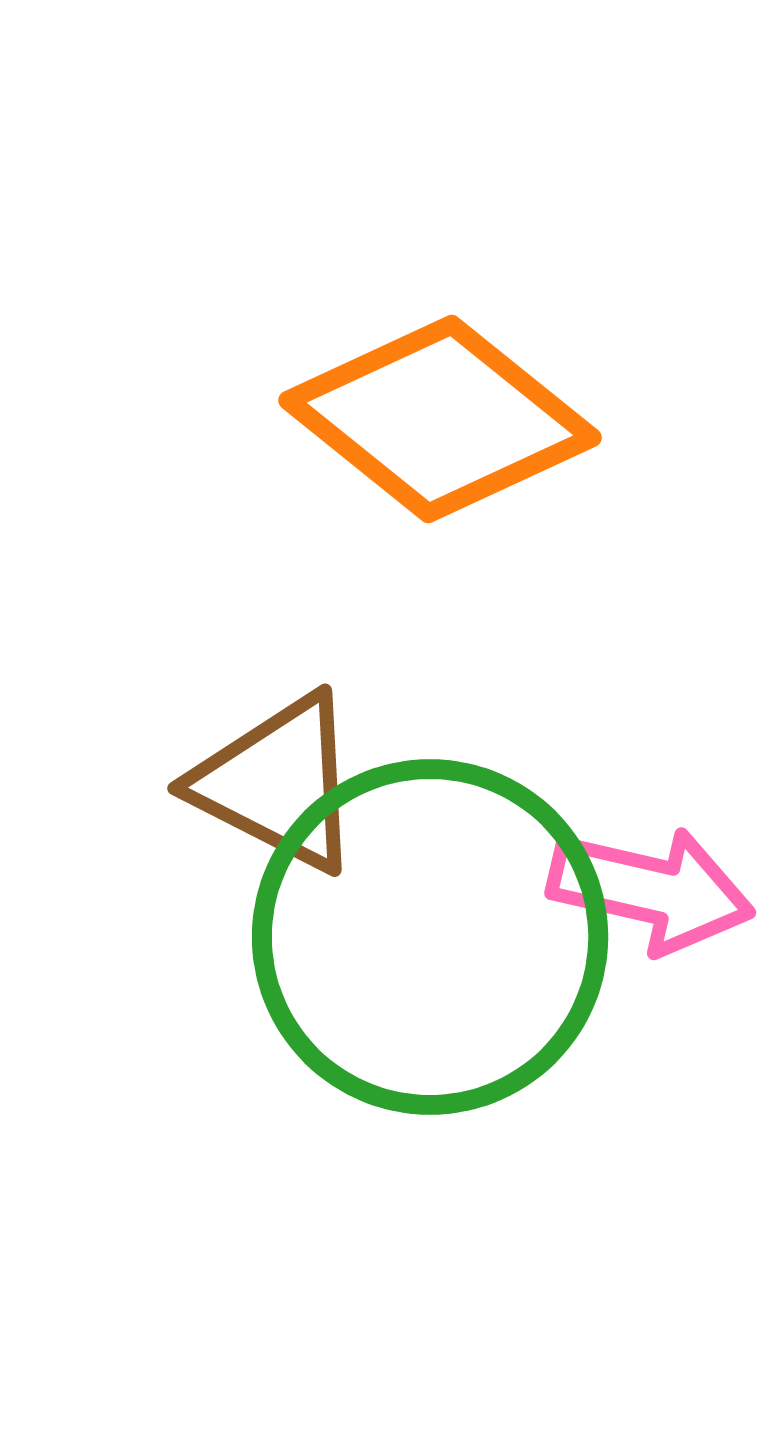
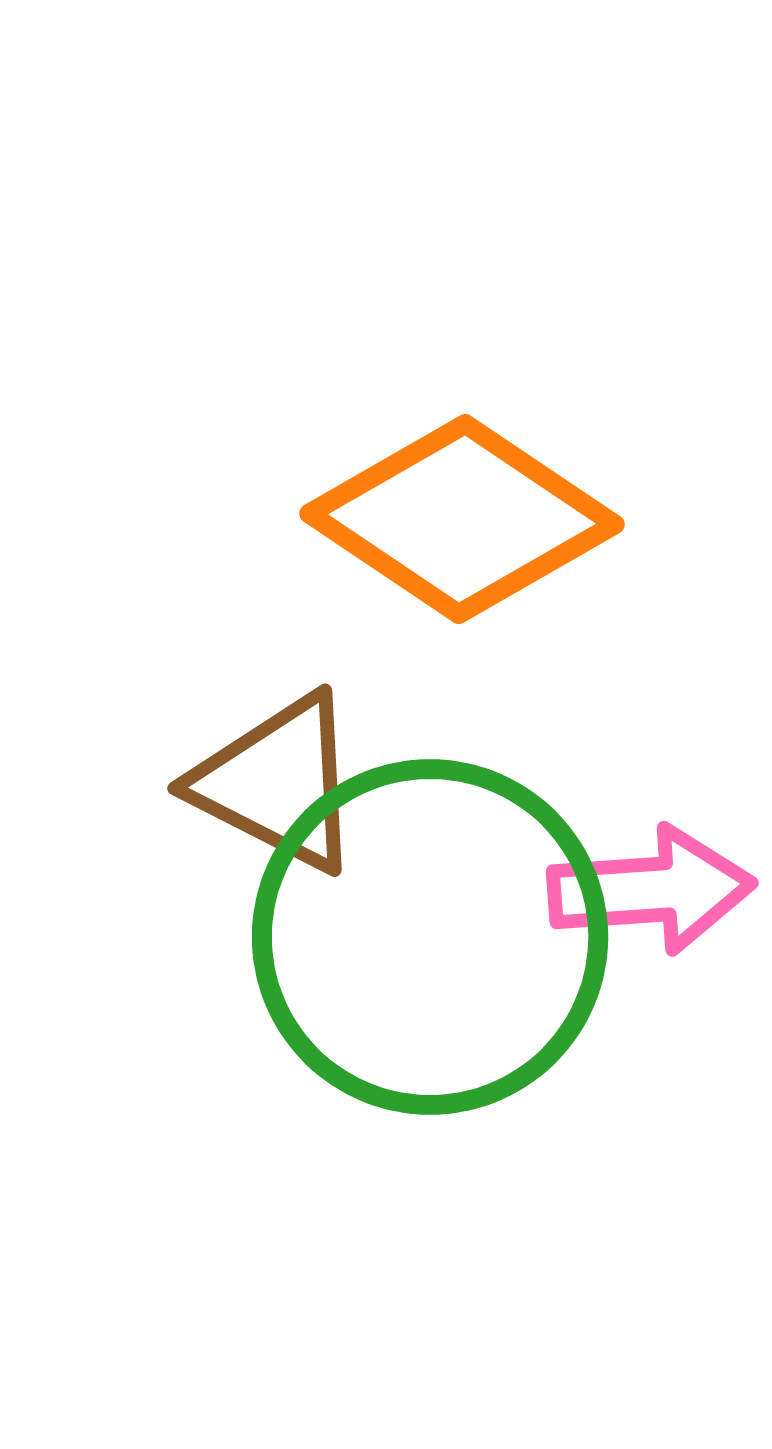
orange diamond: moved 22 px right, 100 px down; rotated 5 degrees counterclockwise
pink arrow: rotated 17 degrees counterclockwise
